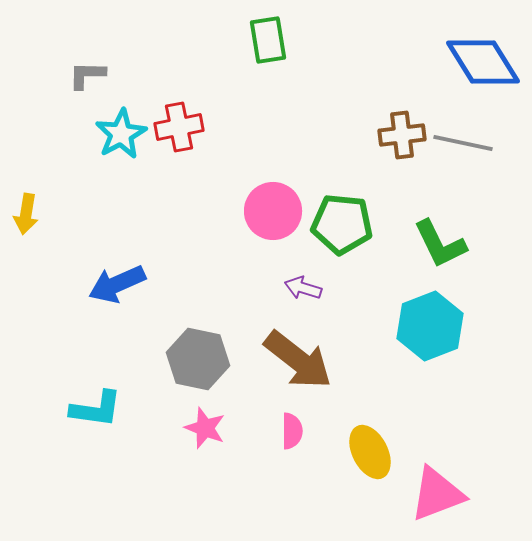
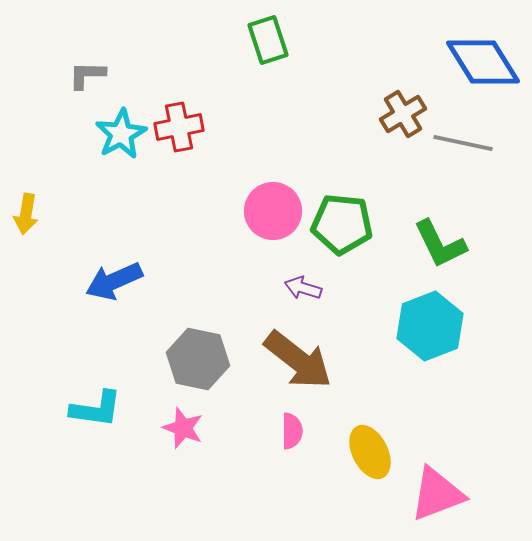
green rectangle: rotated 9 degrees counterclockwise
brown cross: moved 1 px right, 21 px up; rotated 24 degrees counterclockwise
blue arrow: moved 3 px left, 3 px up
pink star: moved 22 px left
